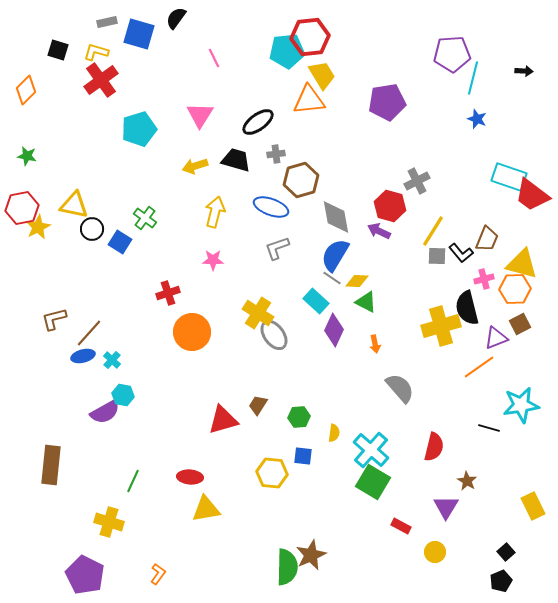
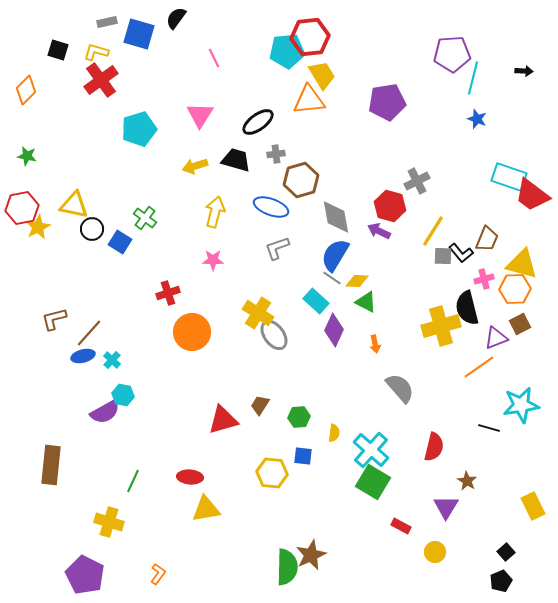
gray square at (437, 256): moved 6 px right
brown trapezoid at (258, 405): moved 2 px right
